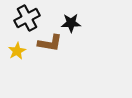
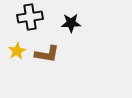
black cross: moved 3 px right, 1 px up; rotated 20 degrees clockwise
brown L-shape: moved 3 px left, 11 px down
